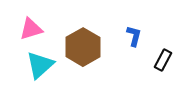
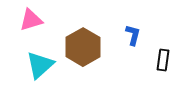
pink triangle: moved 9 px up
blue L-shape: moved 1 px left, 1 px up
black rectangle: rotated 20 degrees counterclockwise
